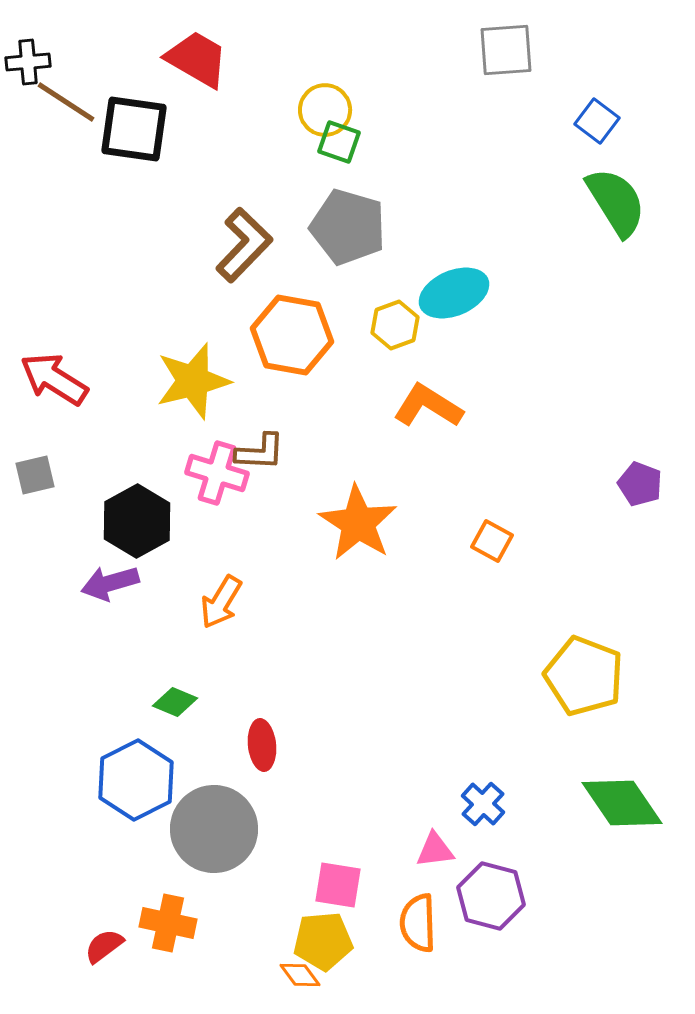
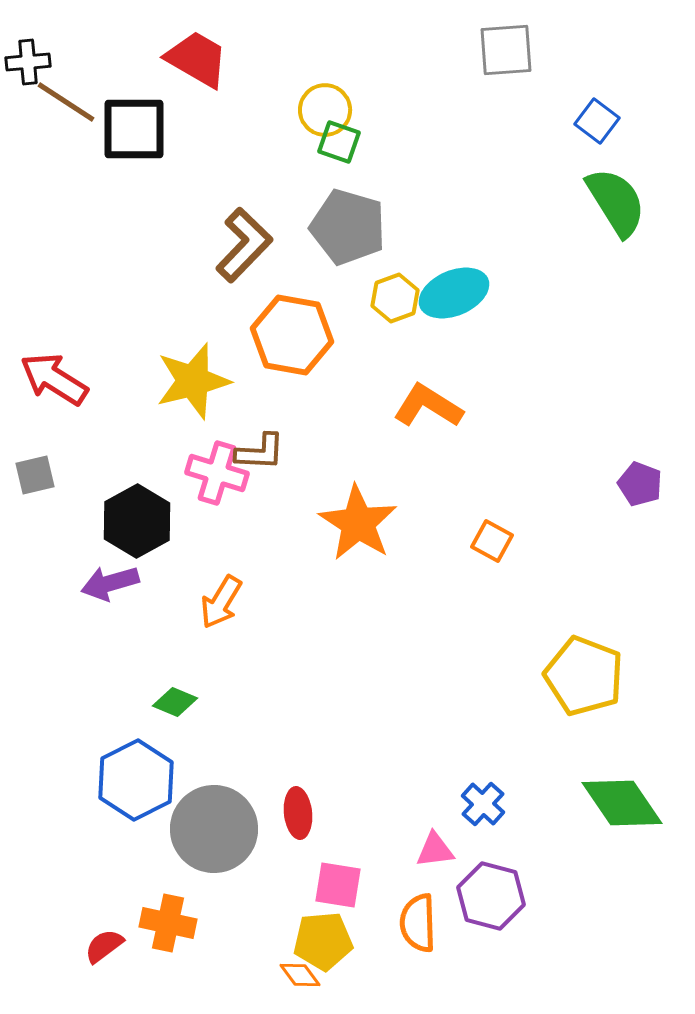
black square at (134, 129): rotated 8 degrees counterclockwise
yellow hexagon at (395, 325): moved 27 px up
red ellipse at (262, 745): moved 36 px right, 68 px down
